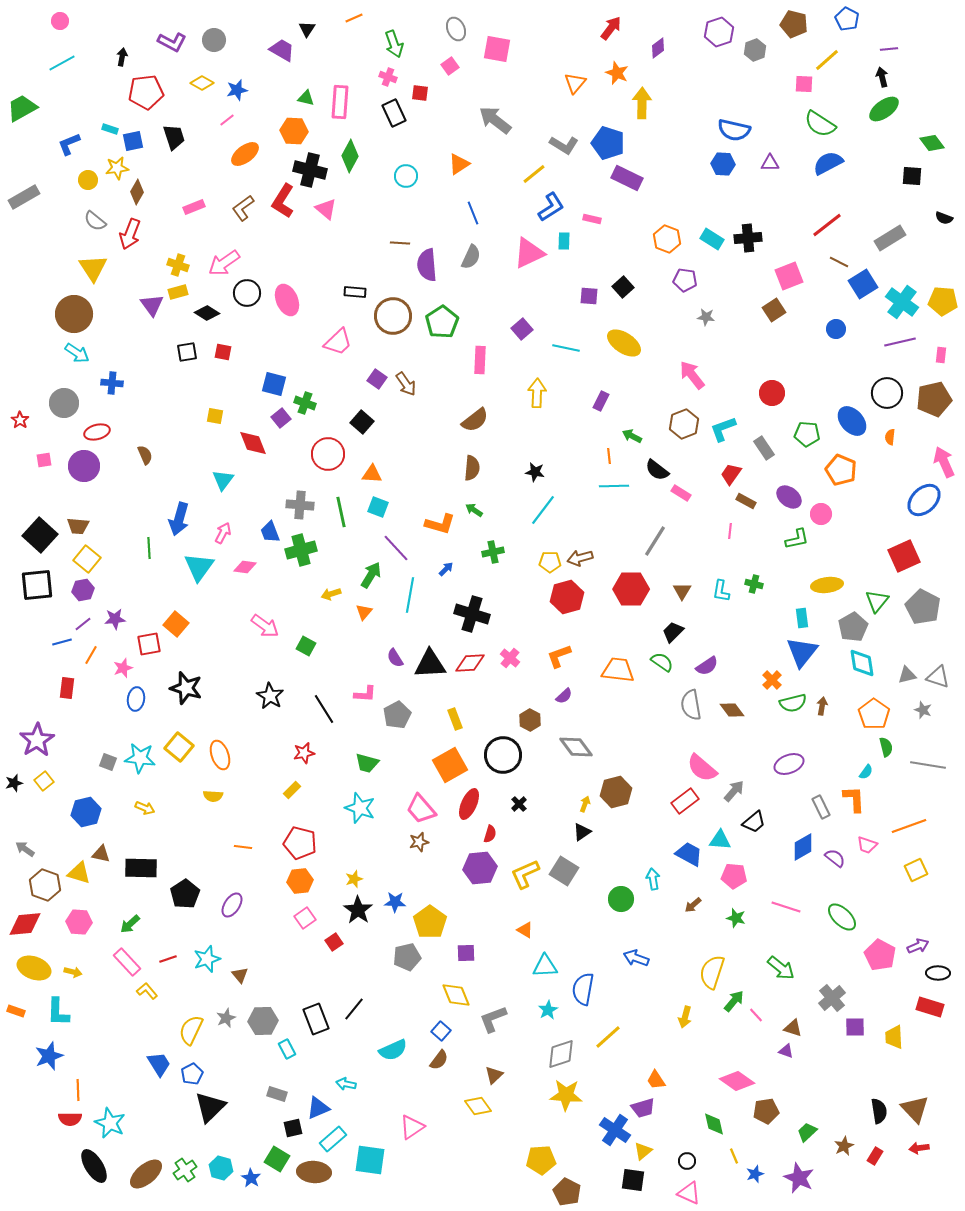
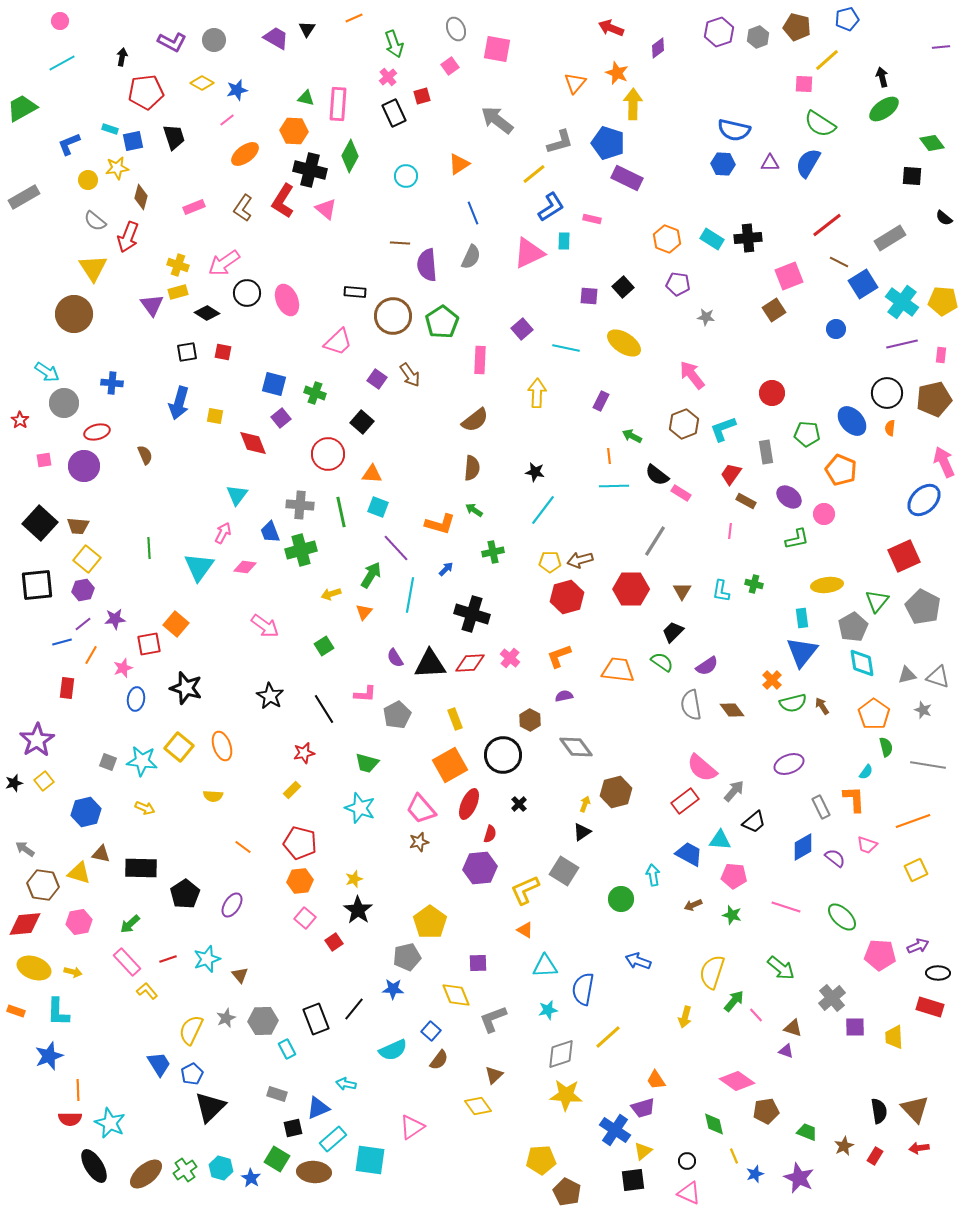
blue pentagon at (847, 19): rotated 30 degrees clockwise
brown pentagon at (794, 24): moved 3 px right, 3 px down
red arrow at (611, 28): rotated 105 degrees counterclockwise
purple line at (889, 49): moved 52 px right, 2 px up
purple trapezoid at (282, 50): moved 6 px left, 12 px up
gray hexagon at (755, 50): moved 3 px right, 13 px up
pink cross at (388, 77): rotated 30 degrees clockwise
red square at (420, 93): moved 2 px right, 3 px down; rotated 24 degrees counterclockwise
pink rectangle at (340, 102): moved 2 px left, 2 px down
yellow arrow at (642, 103): moved 9 px left, 1 px down
gray arrow at (495, 120): moved 2 px right
gray L-shape at (564, 145): moved 4 px left, 3 px up; rotated 48 degrees counterclockwise
blue semicircle at (828, 163): moved 20 px left; rotated 32 degrees counterclockwise
brown diamond at (137, 192): moved 4 px right, 5 px down; rotated 15 degrees counterclockwise
brown L-shape at (243, 208): rotated 20 degrees counterclockwise
black semicircle at (944, 218): rotated 18 degrees clockwise
red arrow at (130, 234): moved 2 px left, 3 px down
purple pentagon at (685, 280): moved 7 px left, 4 px down
purple line at (900, 342): moved 2 px right, 2 px down
cyan arrow at (77, 353): moved 30 px left, 19 px down
brown arrow at (406, 384): moved 4 px right, 9 px up
green cross at (305, 403): moved 10 px right, 10 px up
orange semicircle at (890, 437): moved 9 px up
gray rectangle at (764, 448): moved 2 px right, 4 px down; rotated 25 degrees clockwise
black semicircle at (657, 470): moved 5 px down
cyan triangle at (223, 480): moved 14 px right, 15 px down
pink circle at (821, 514): moved 3 px right
blue arrow at (179, 519): moved 116 px up
black square at (40, 535): moved 12 px up
brown arrow at (580, 558): moved 2 px down
green square at (306, 646): moved 18 px right; rotated 30 degrees clockwise
purple semicircle at (564, 696): rotated 150 degrees counterclockwise
brown arrow at (822, 706): rotated 42 degrees counterclockwise
orange ellipse at (220, 755): moved 2 px right, 9 px up
cyan star at (140, 758): moved 2 px right, 3 px down
orange line at (909, 826): moved 4 px right, 5 px up
orange line at (243, 847): rotated 30 degrees clockwise
yellow L-shape at (525, 874): moved 16 px down
cyan arrow at (653, 879): moved 4 px up
brown hexagon at (45, 885): moved 2 px left; rotated 12 degrees counterclockwise
blue star at (395, 902): moved 2 px left, 87 px down
brown arrow at (693, 905): rotated 18 degrees clockwise
pink square at (305, 918): rotated 15 degrees counterclockwise
green star at (736, 918): moved 4 px left, 3 px up
pink hexagon at (79, 922): rotated 15 degrees counterclockwise
purple square at (466, 953): moved 12 px right, 10 px down
pink pentagon at (880, 955): rotated 24 degrees counterclockwise
blue arrow at (636, 958): moved 2 px right, 3 px down
cyan star at (548, 1010): rotated 18 degrees clockwise
blue square at (441, 1031): moved 10 px left
green trapezoid at (807, 1132): rotated 65 degrees clockwise
black square at (633, 1180): rotated 15 degrees counterclockwise
